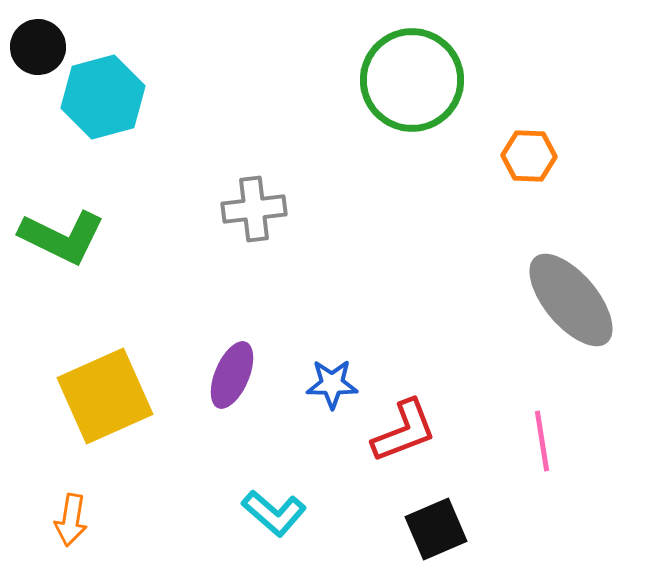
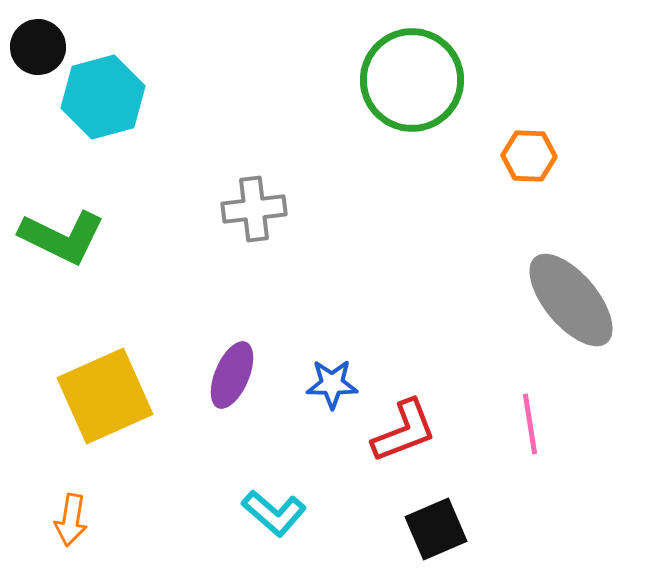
pink line: moved 12 px left, 17 px up
